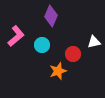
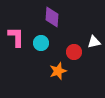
purple diamond: moved 1 px right, 1 px down; rotated 20 degrees counterclockwise
pink L-shape: moved 1 px down; rotated 50 degrees counterclockwise
cyan circle: moved 1 px left, 2 px up
red circle: moved 1 px right, 2 px up
